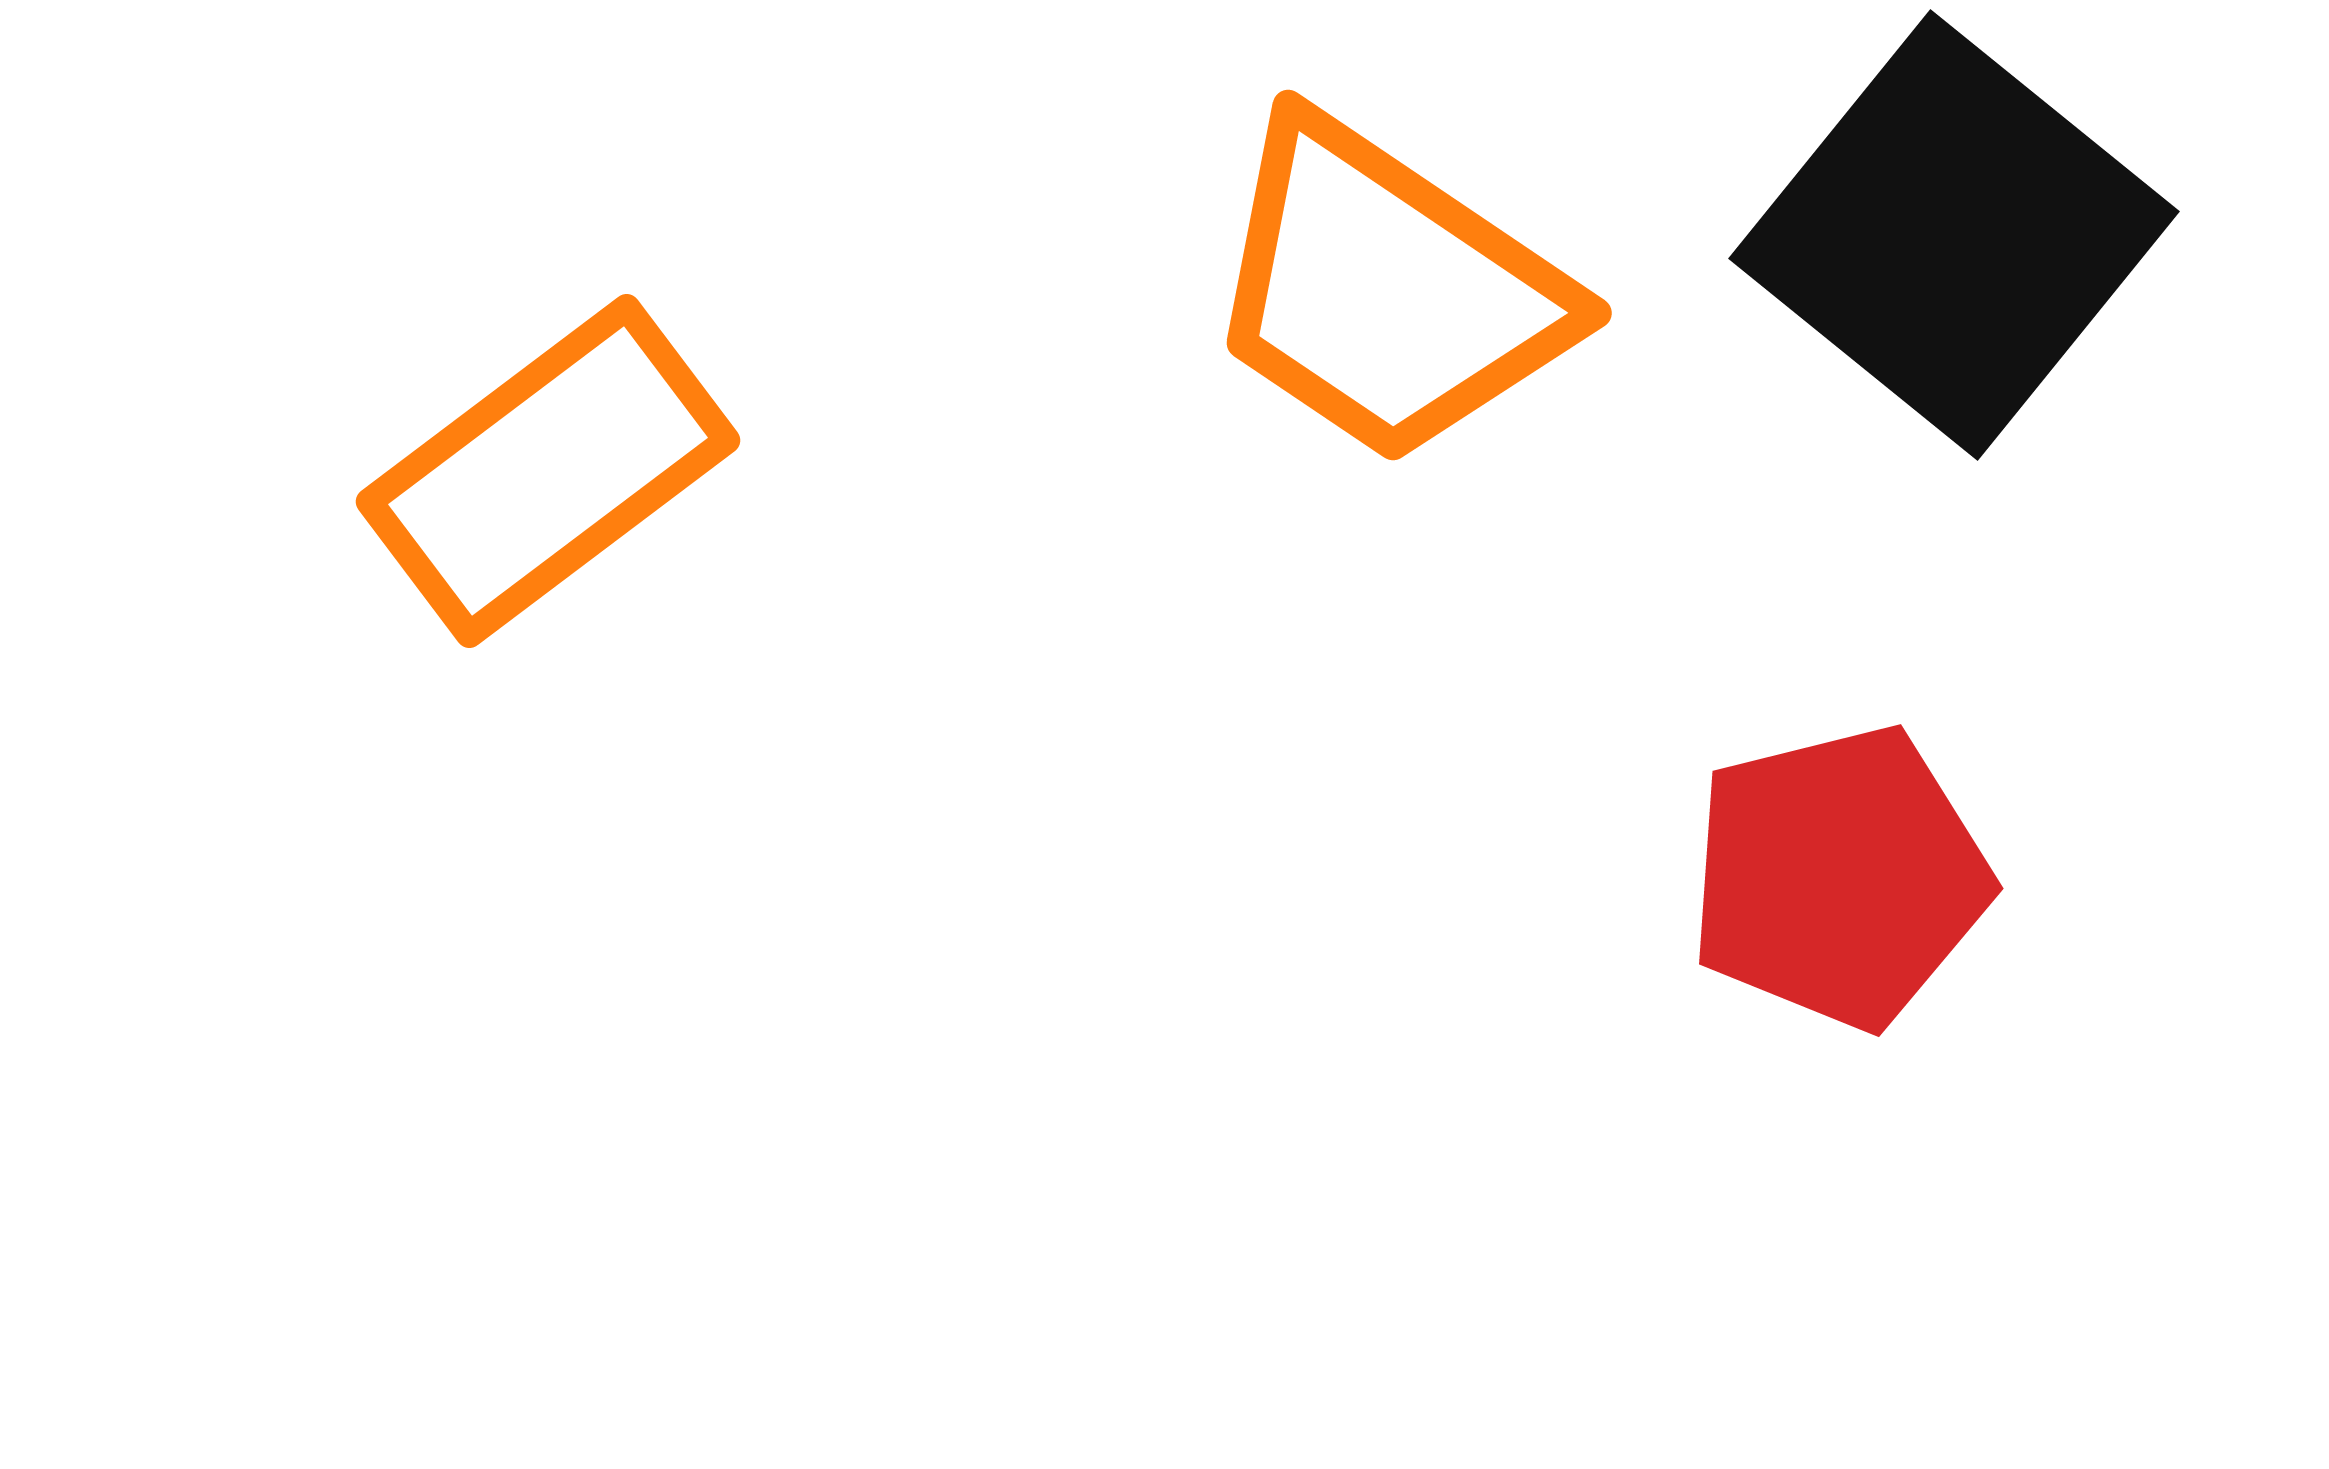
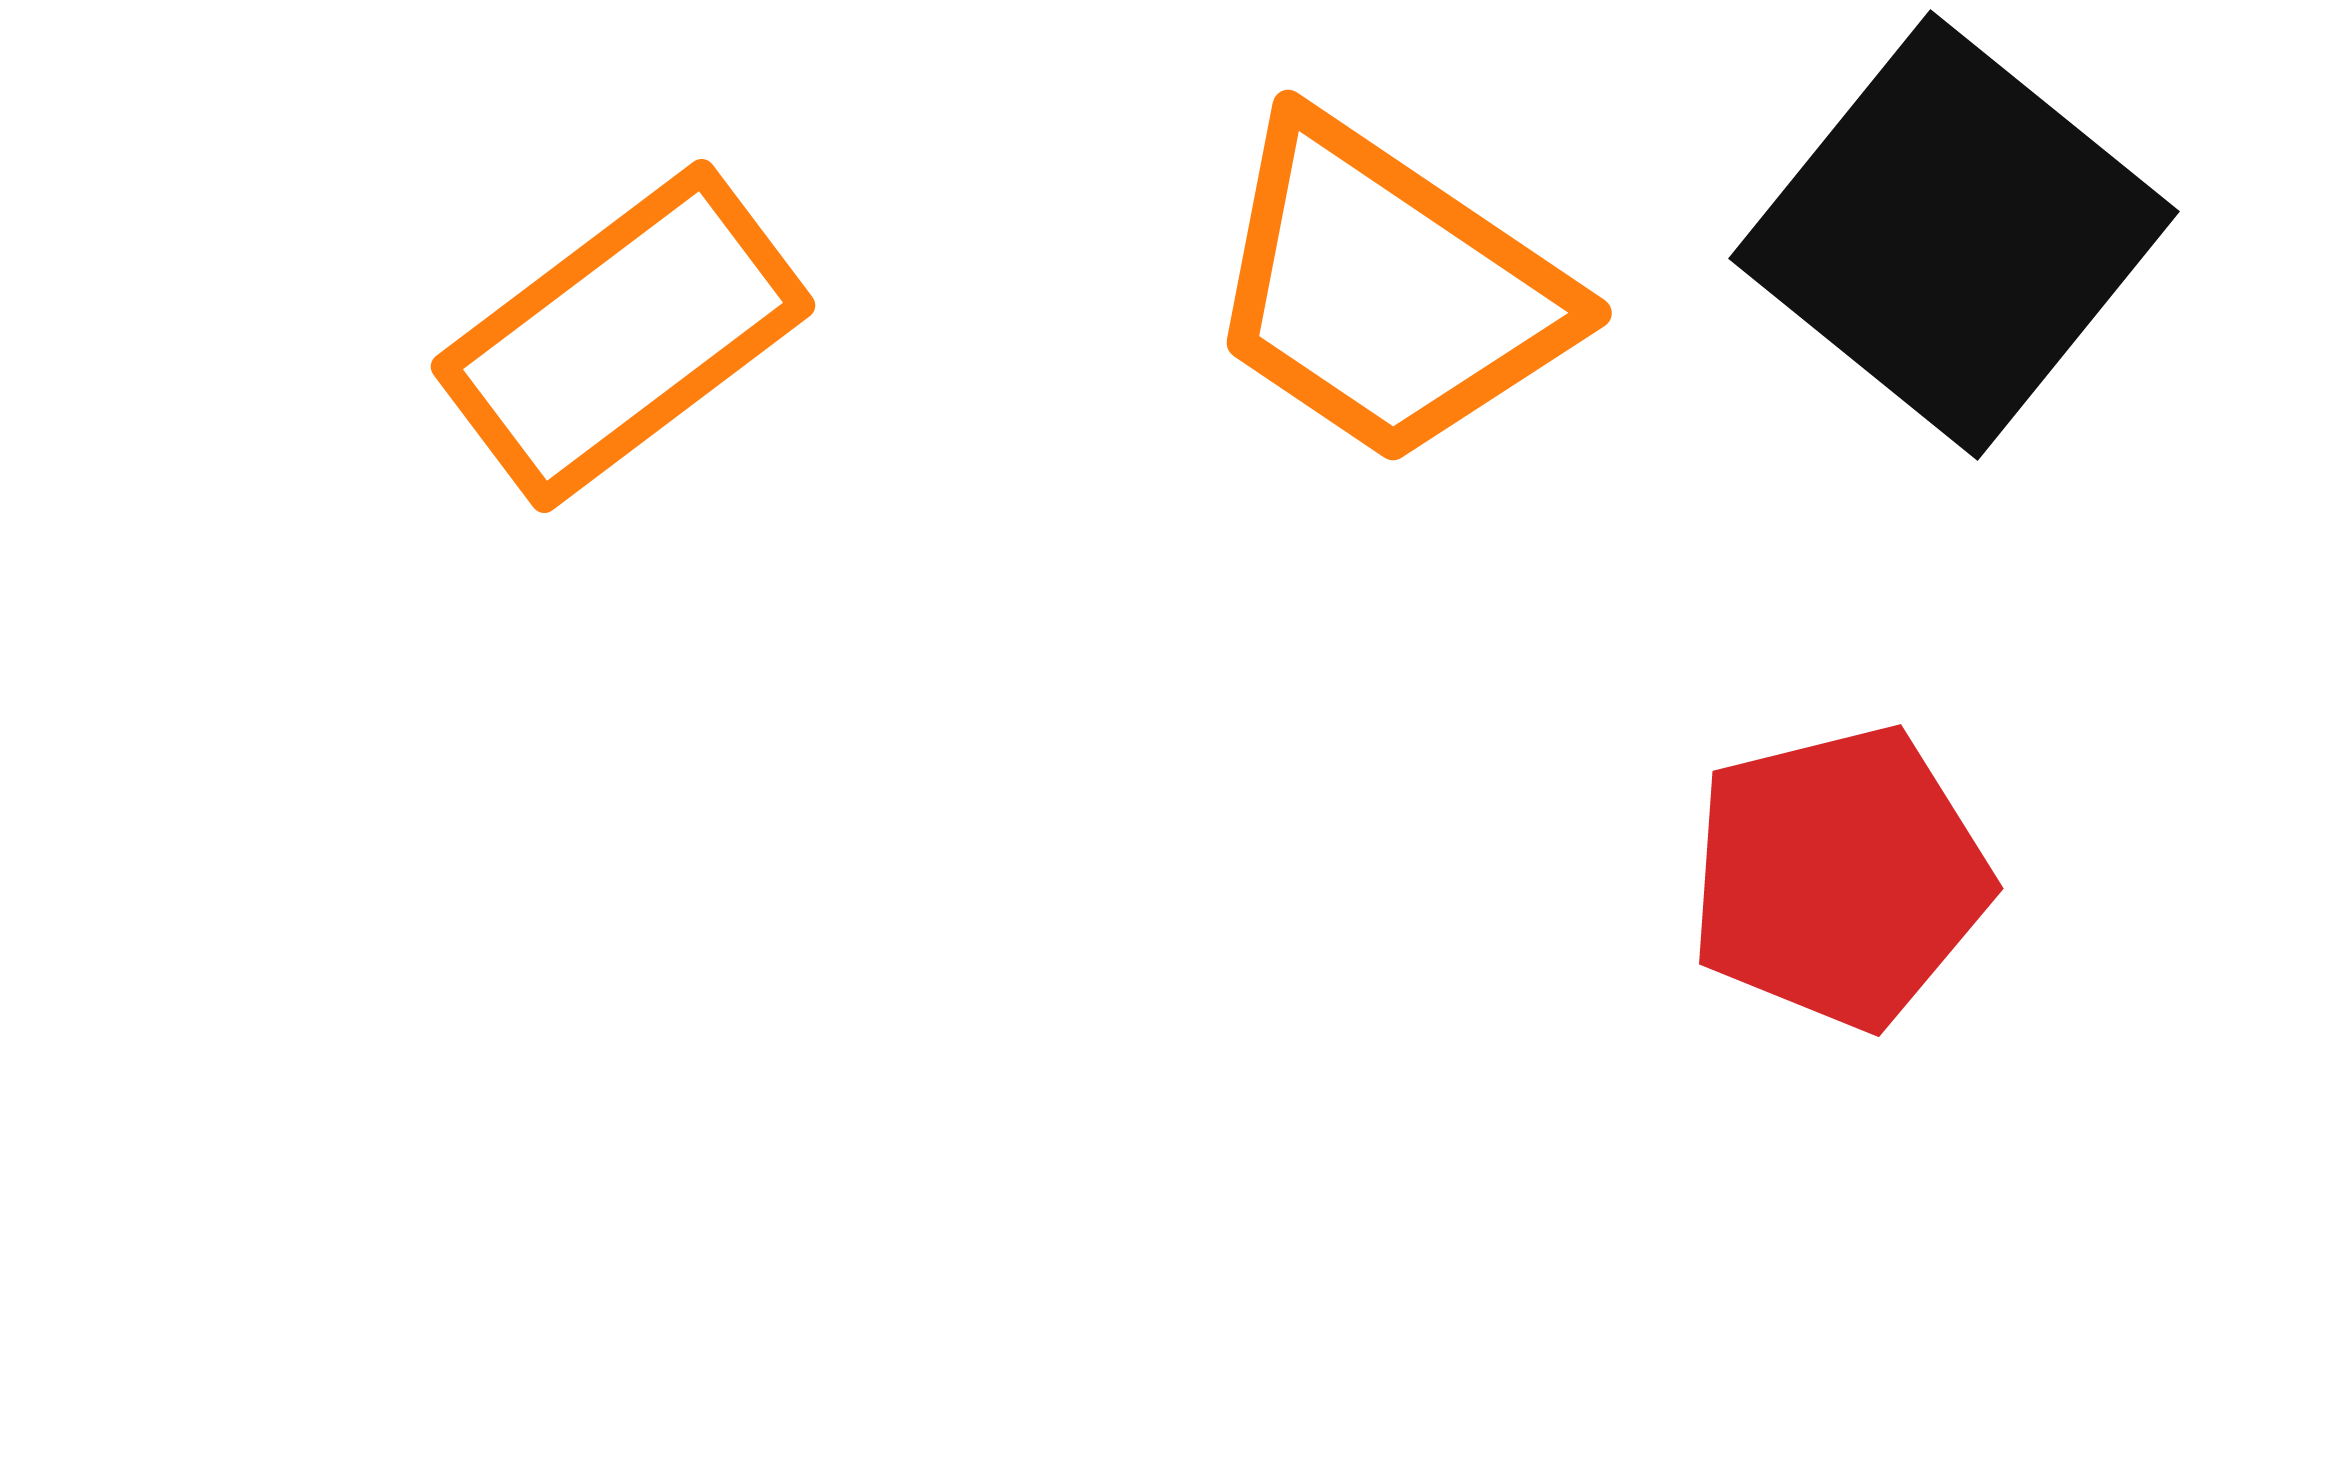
orange rectangle: moved 75 px right, 135 px up
